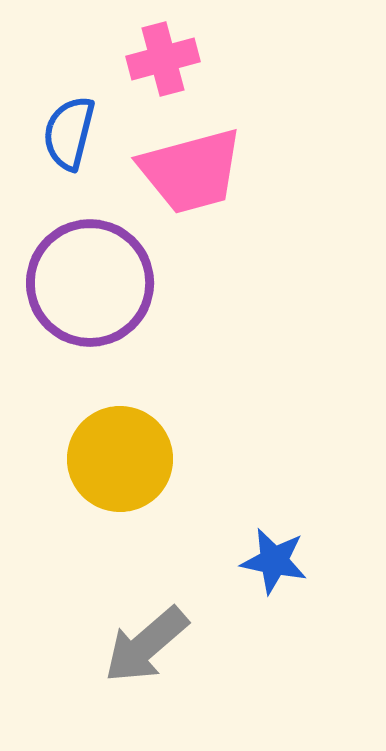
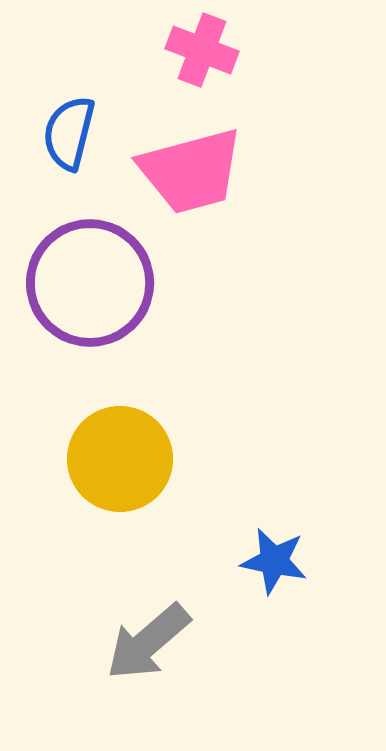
pink cross: moved 39 px right, 9 px up; rotated 36 degrees clockwise
gray arrow: moved 2 px right, 3 px up
